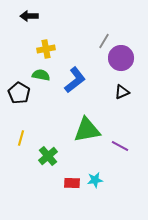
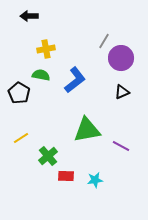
yellow line: rotated 42 degrees clockwise
purple line: moved 1 px right
red rectangle: moved 6 px left, 7 px up
